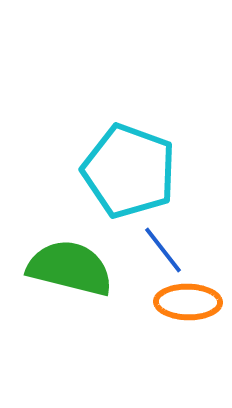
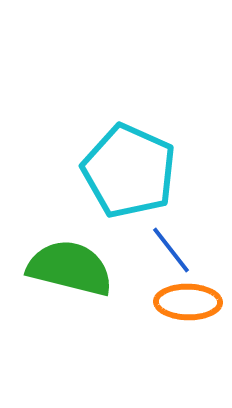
cyan pentagon: rotated 4 degrees clockwise
blue line: moved 8 px right
